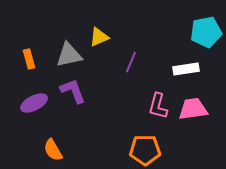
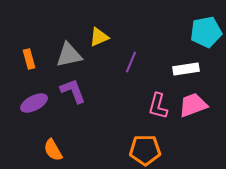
pink trapezoid: moved 4 px up; rotated 12 degrees counterclockwise
